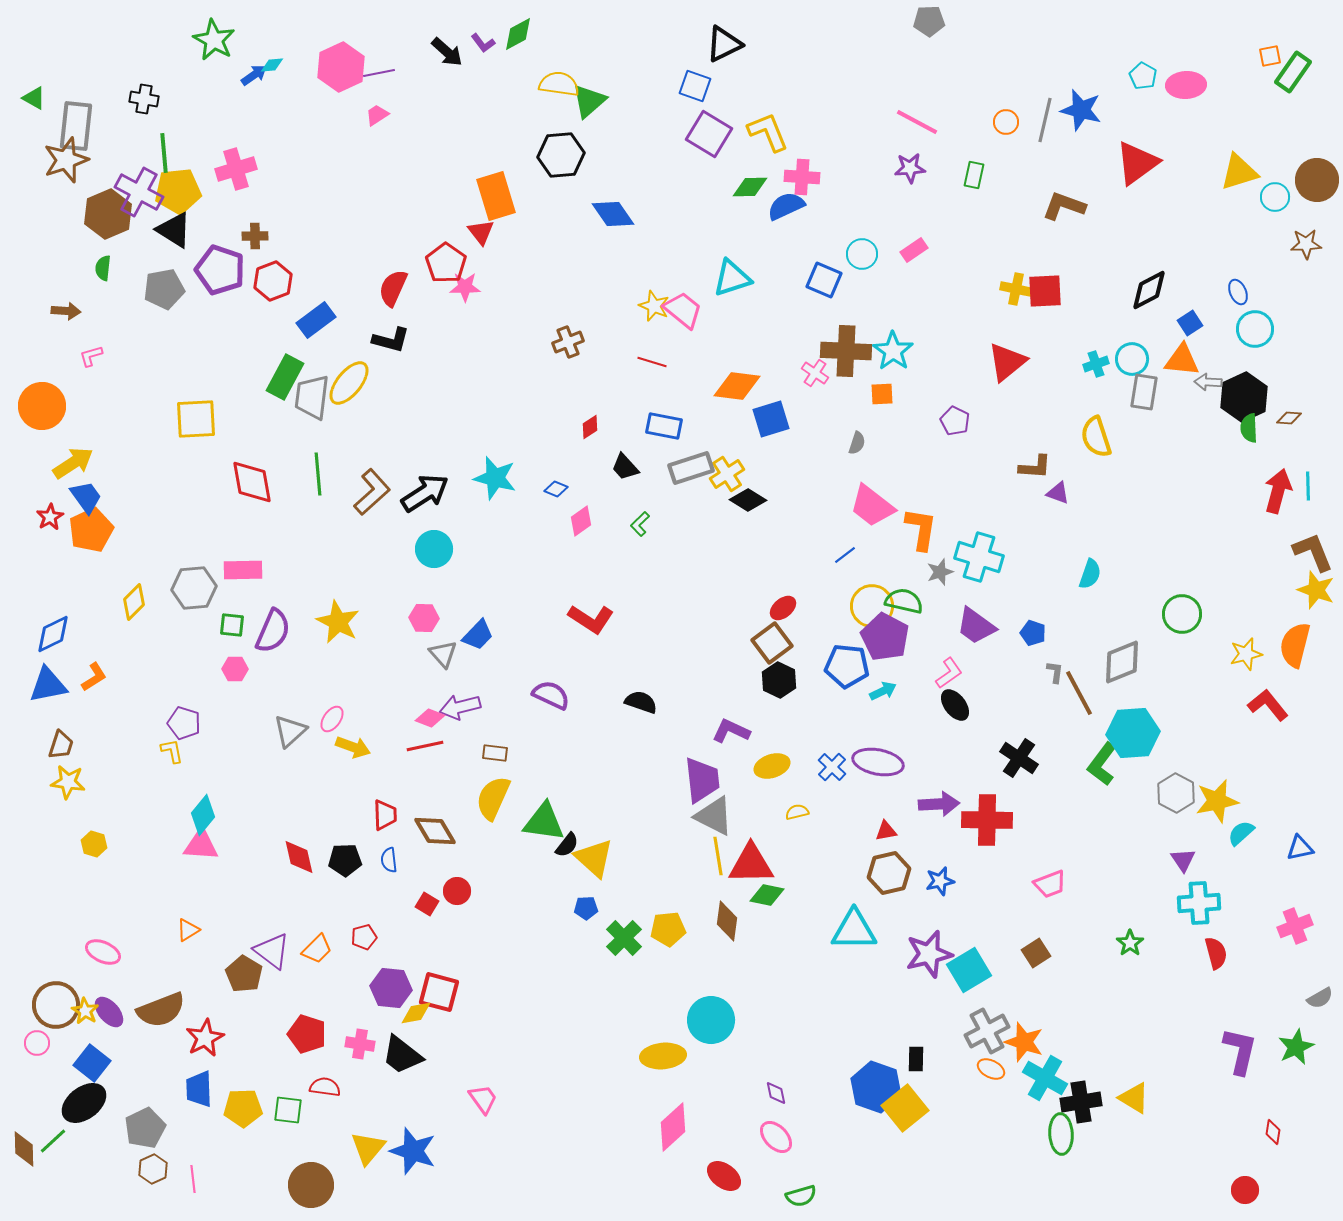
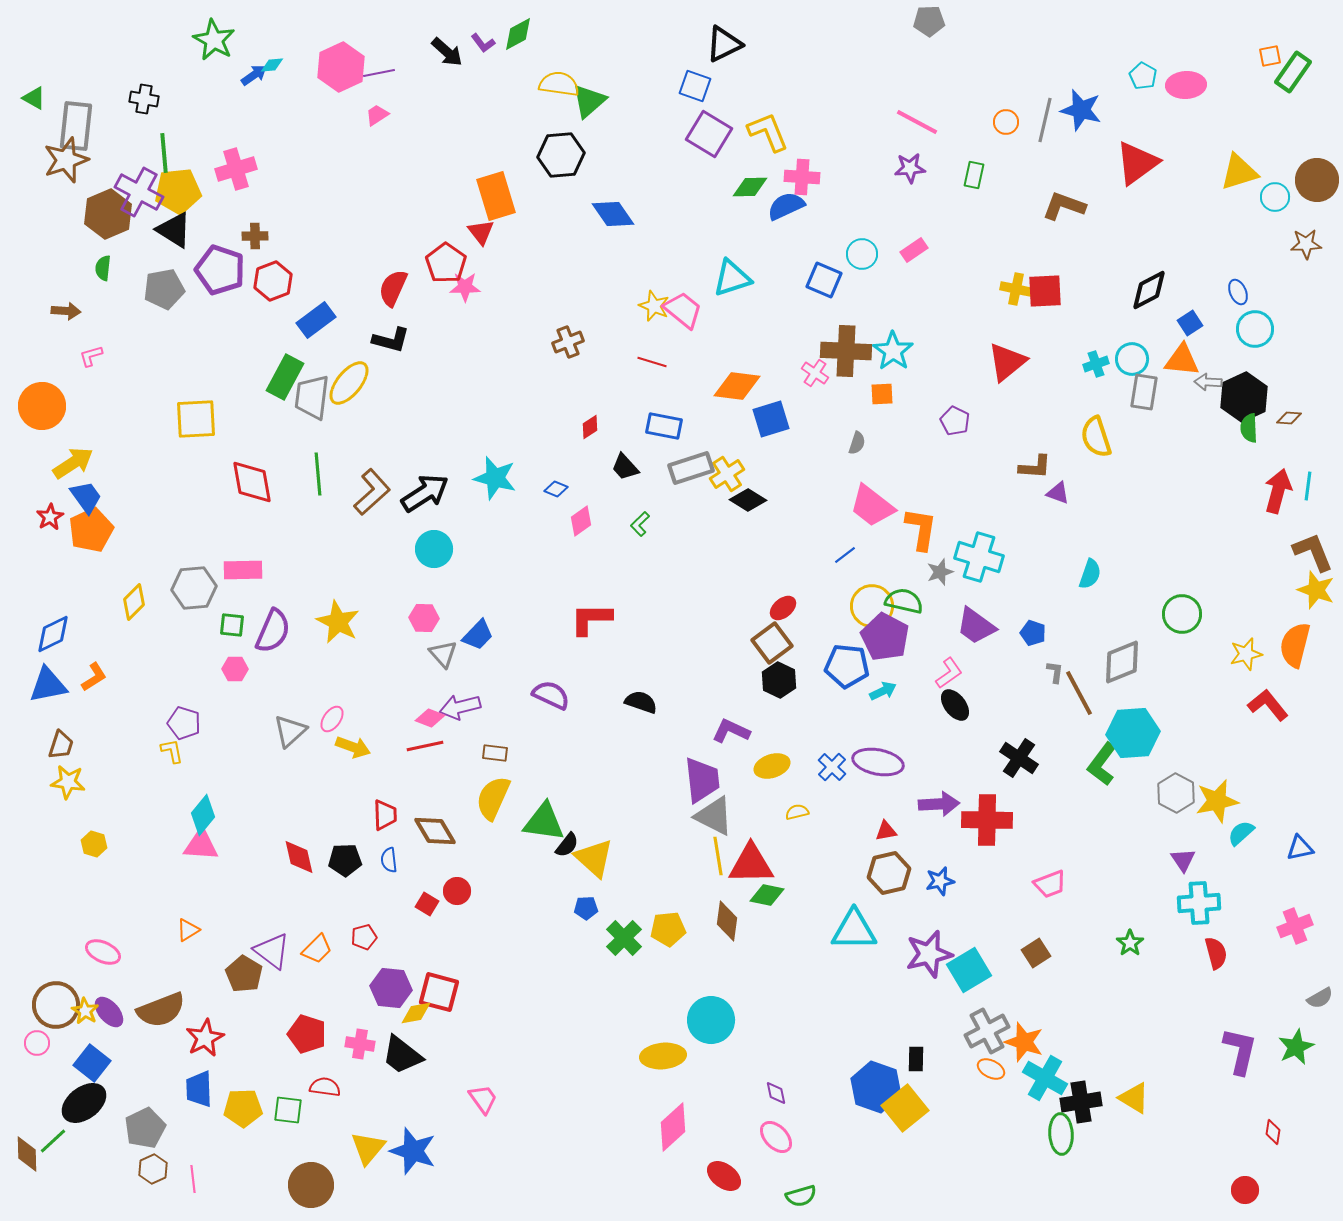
cyan line at (1308, 486): rotated 8 degrees clockwise
red L-shape at (591, 619): rotated 147 degrees clockwise
brown diamond at (24, 1149): moved 3 px right, 5 px down
